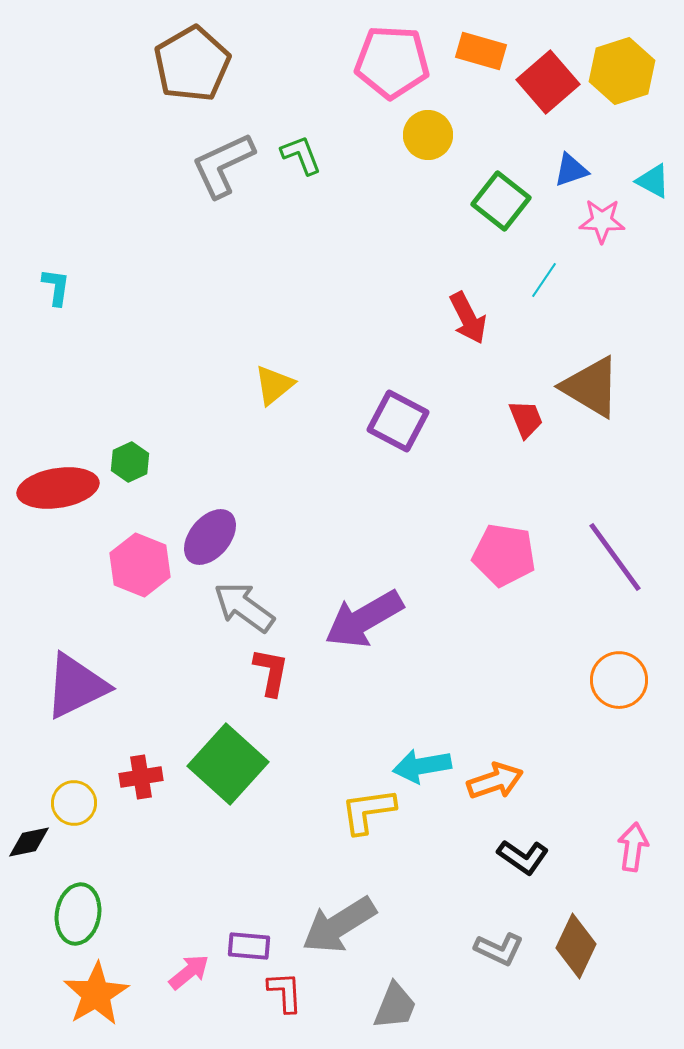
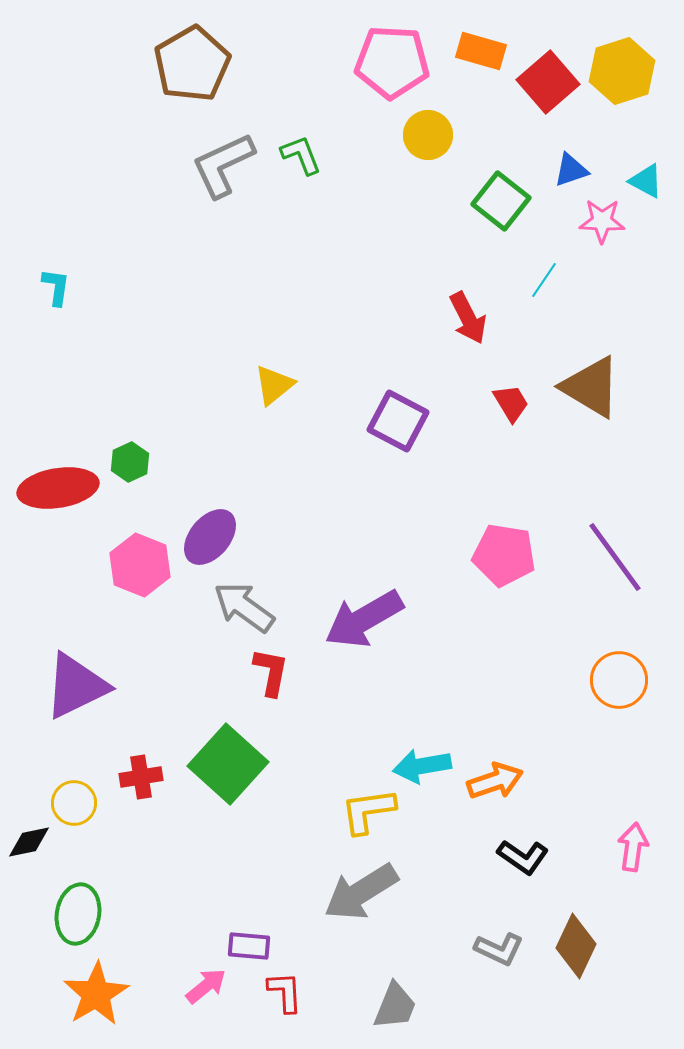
cyan triangle at (653, 181): moved 7 px left
red trapezoid at (526, 419): moved 15 px left, 16 px up; rotated 9 degrees counterclockwise
gray arrow at (339, 925): moved 22 px right, 33 px up
pink arrow at (189, 972): moved 17 px right, 14 px down
